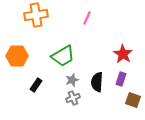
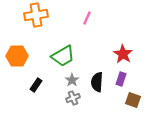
gray star: rotated 16 degrees counterclockwise
